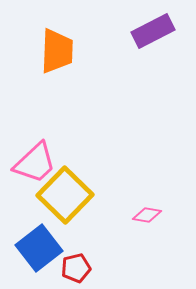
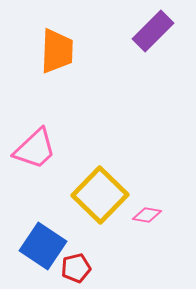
purple rectangle: rotated 18 degrees counterclockwise
pink trapezoid: moved 14 px up
yellow square: moved 35 px right
blue square: moved 4 px right, 2 px up; rotated 18 degrees counterclockwise
